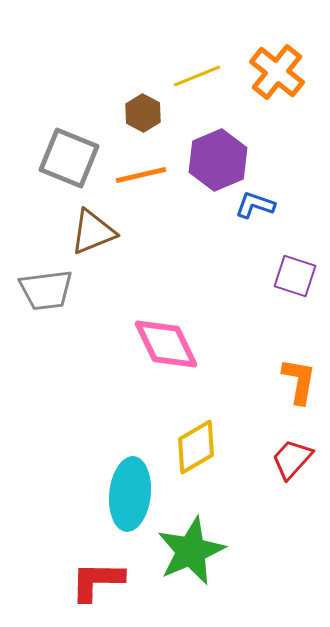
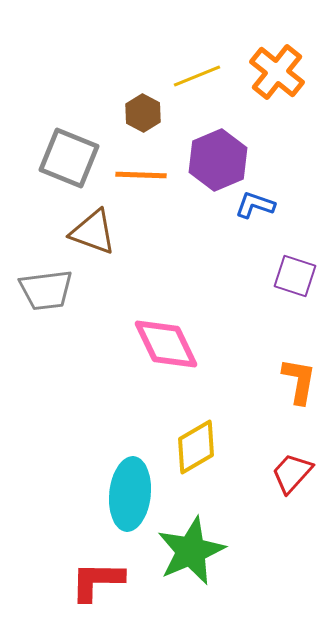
orange line: rotated 15 degrees clockwise
brown triangle: rotated 42 degrees clockwise
red trapezoid: moved 14 px down
